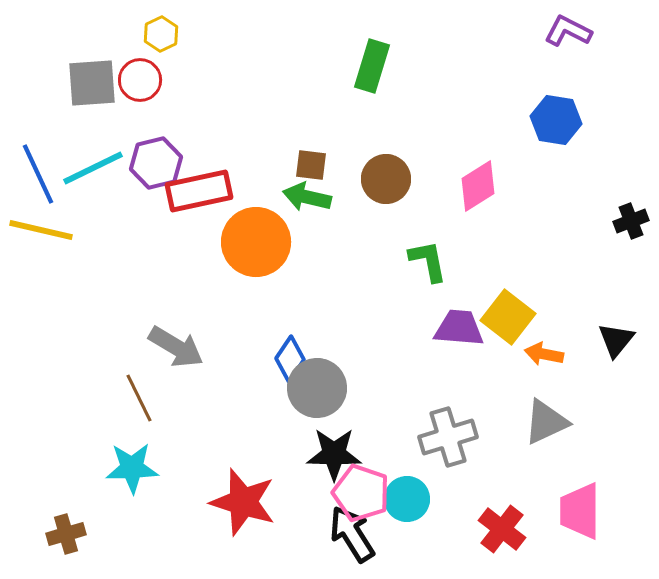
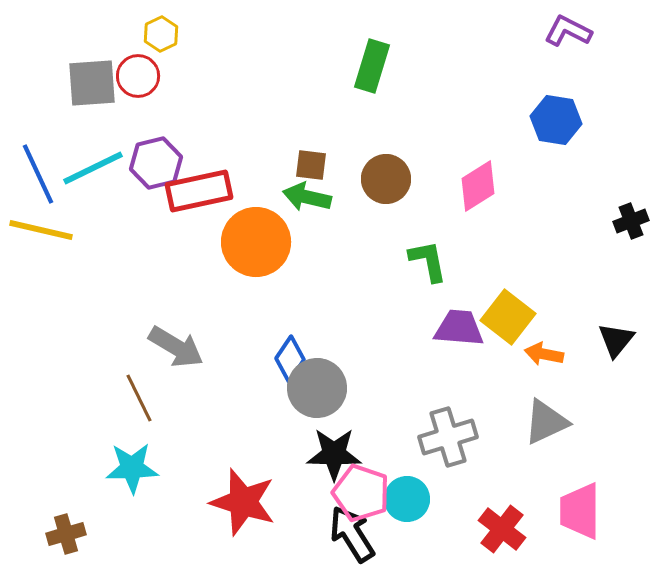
red circle: moved 2 px left, 4 px up
